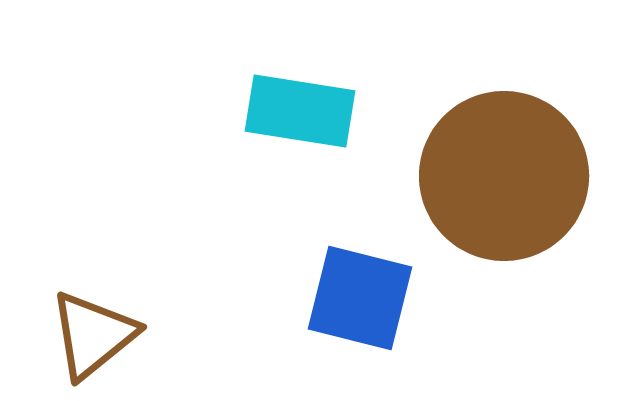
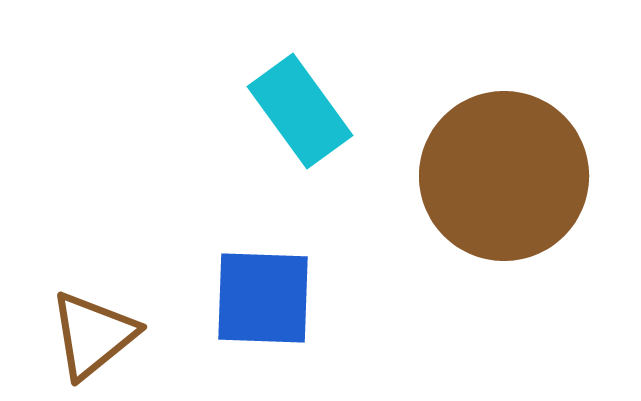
cyan rectangle: rotated 45 degrees clockwise
blue square: moved 97 px left; rotated 12 degrees counterclockwise
